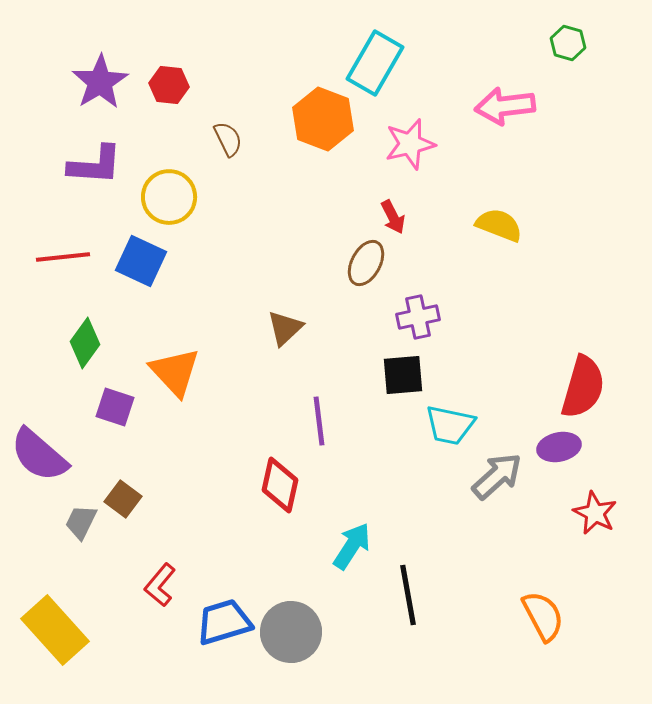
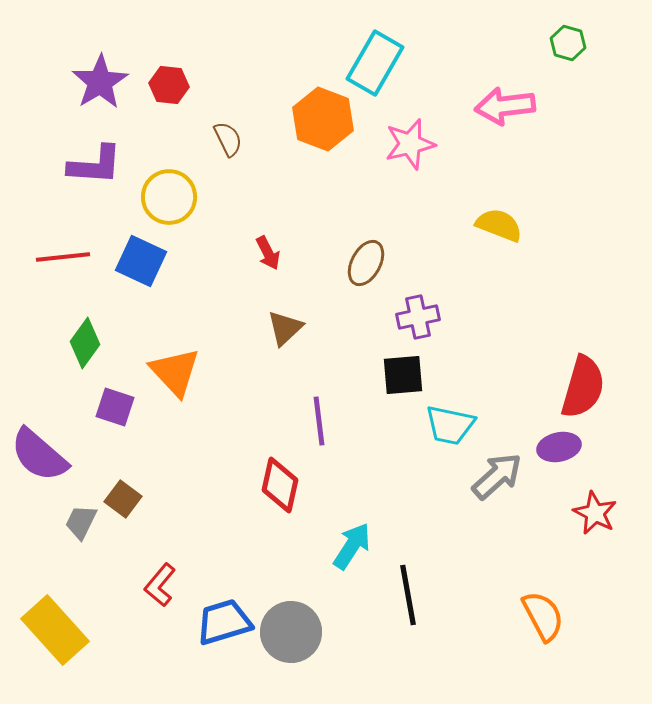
red arrow: moved 125 px left, 36 px down
